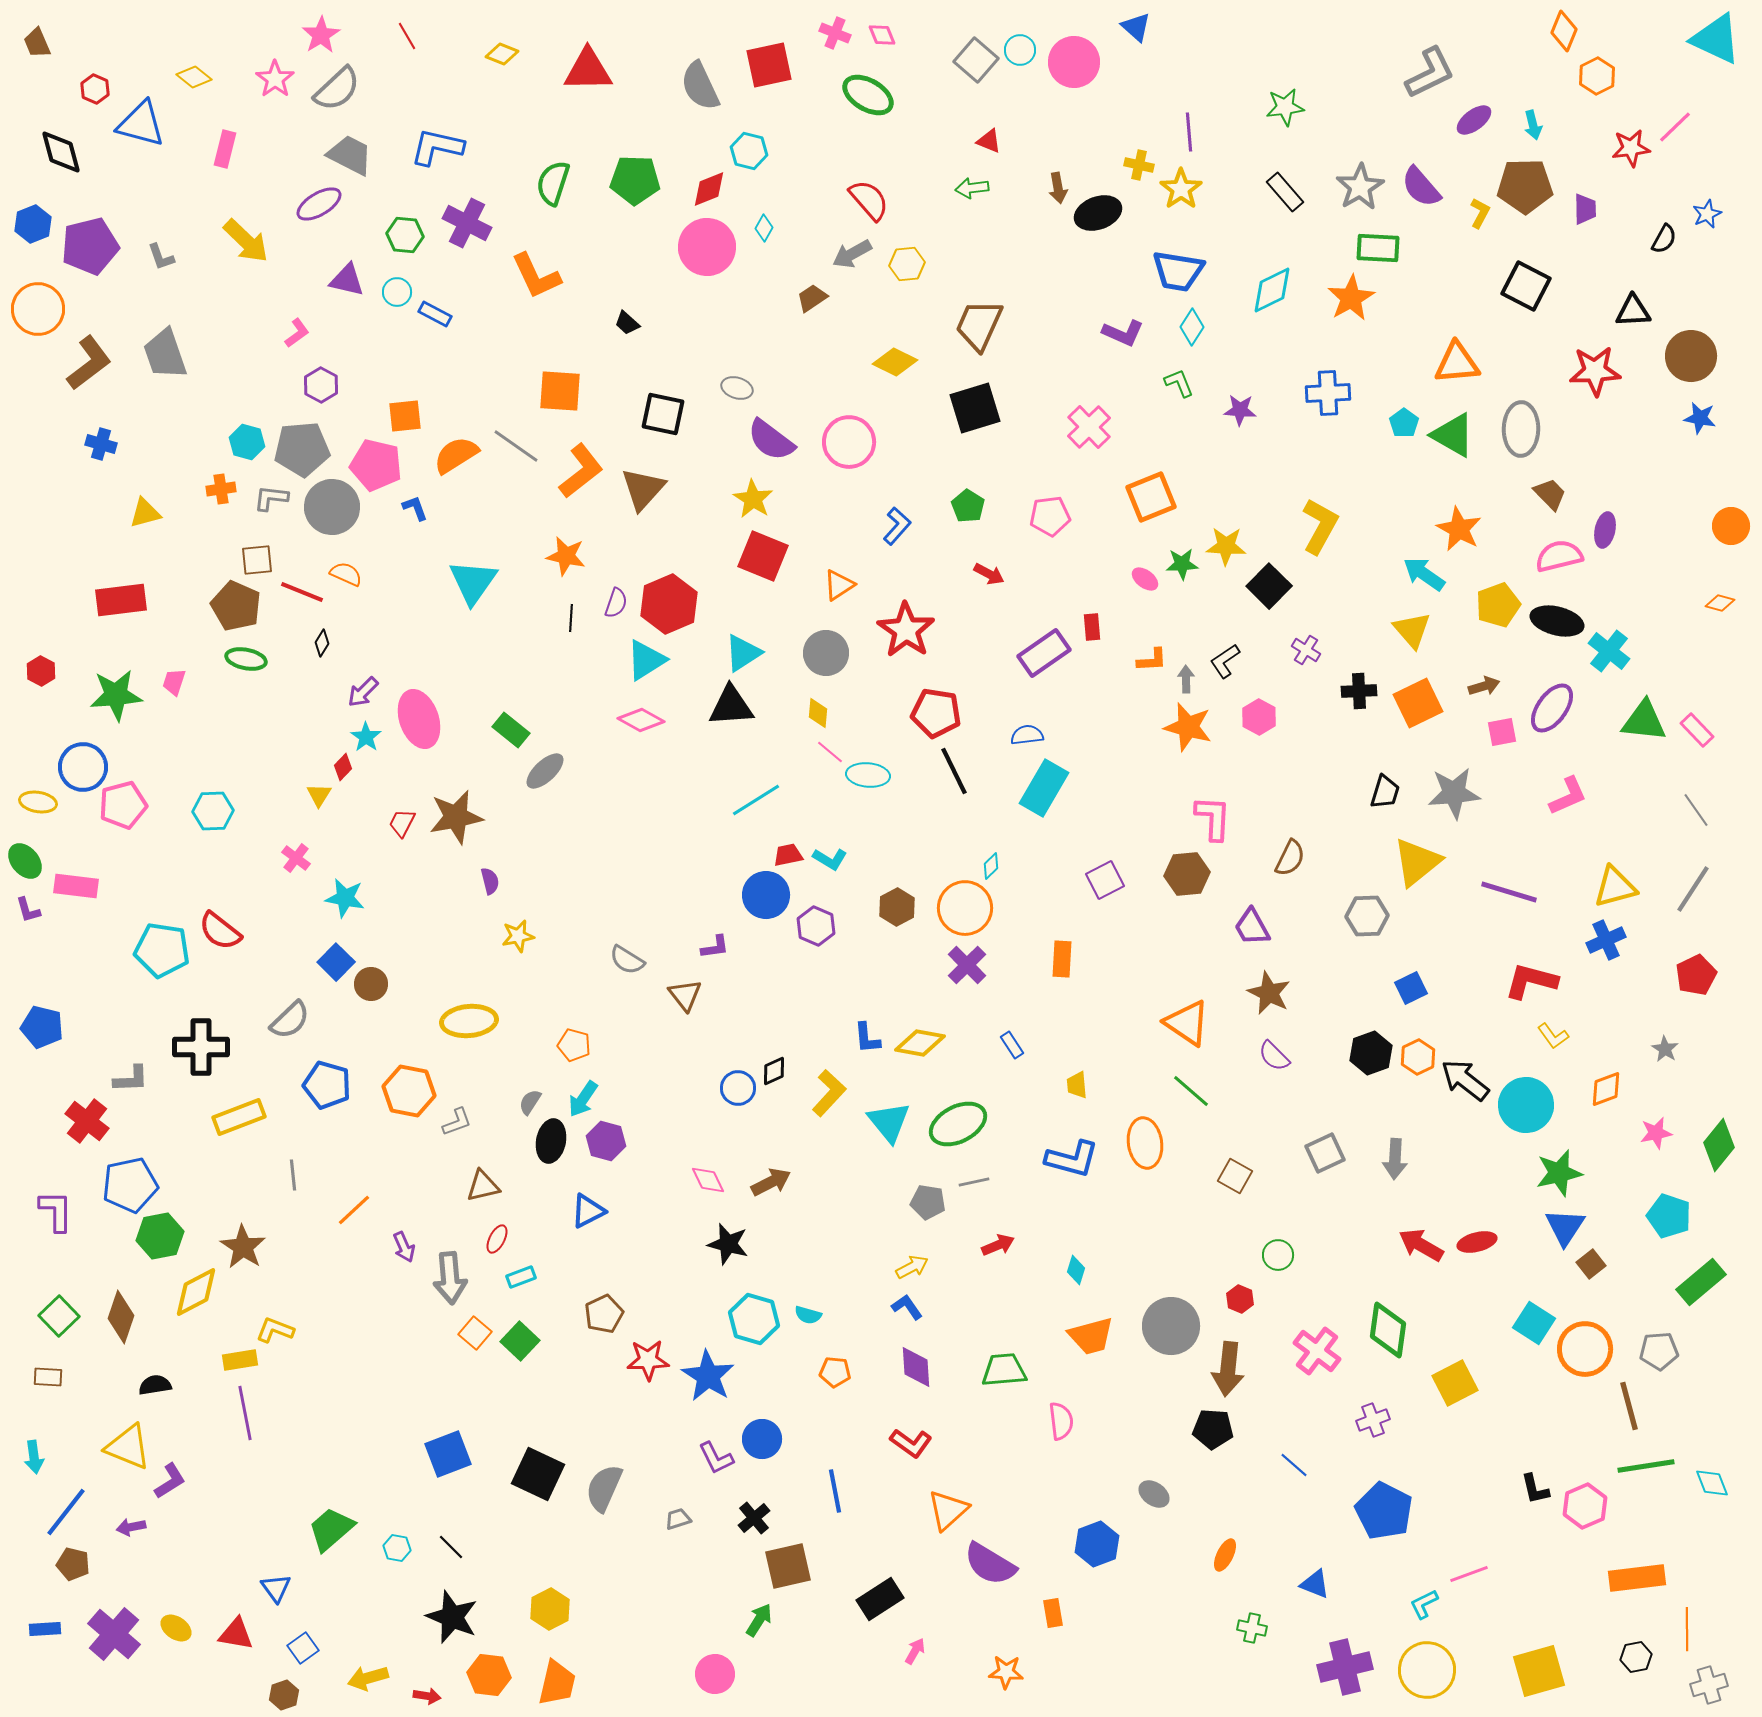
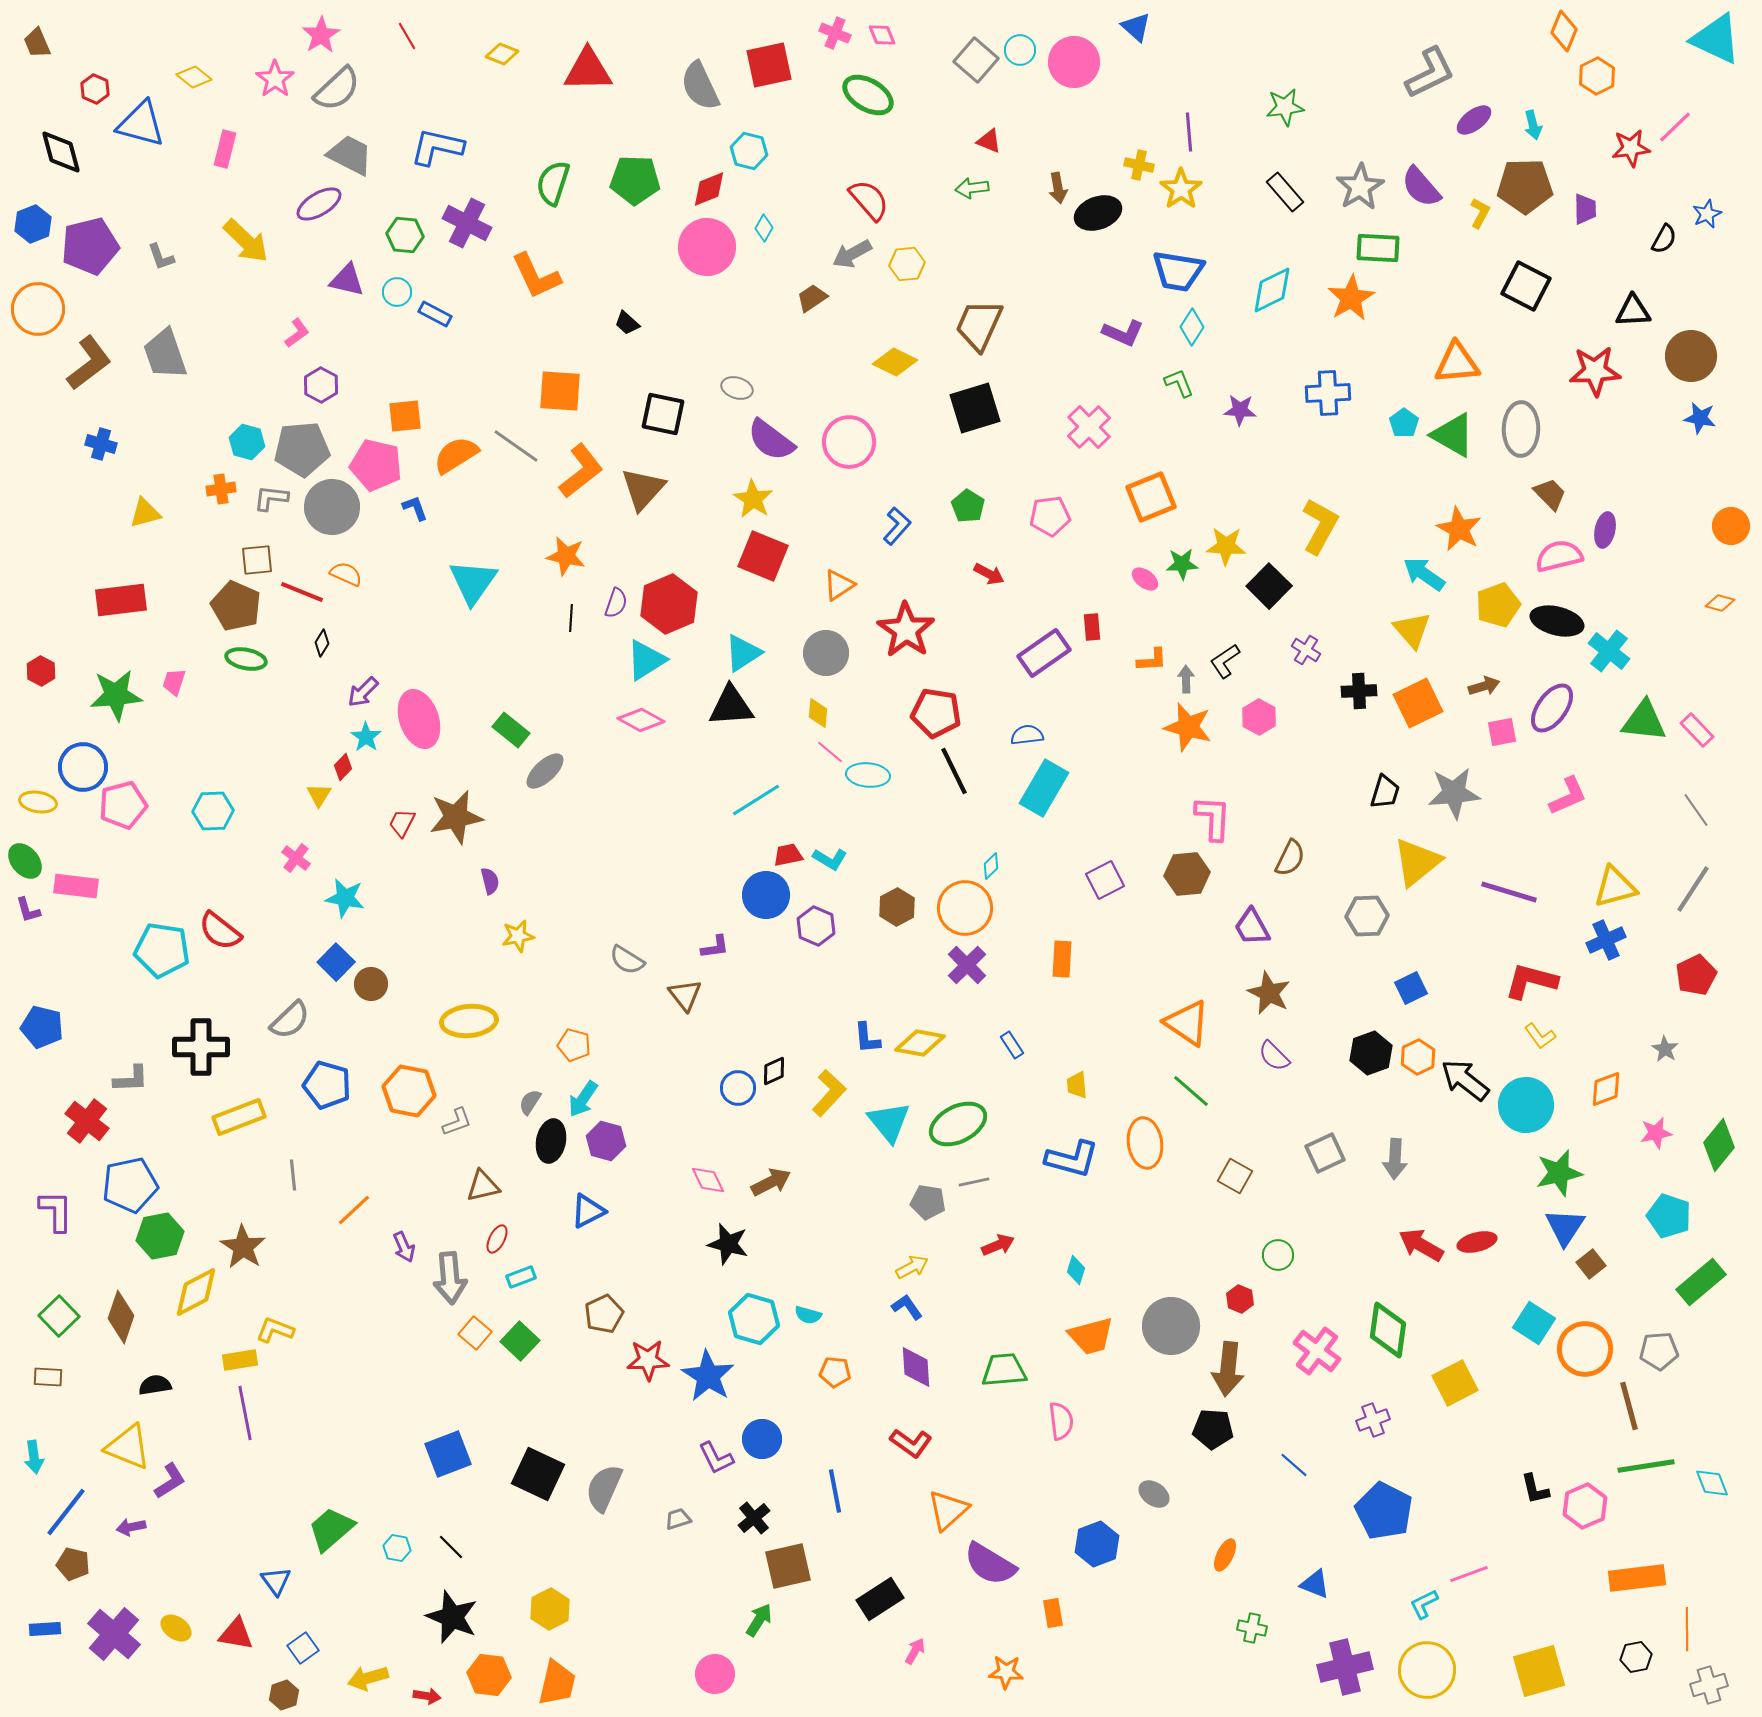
yellow L-shape at (1553, 1036): moved 13 px left
blue triangle at (276, 1588): moved 7 px up
